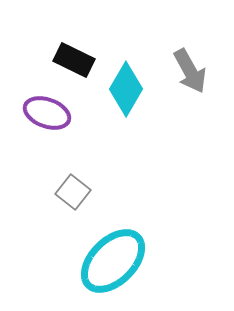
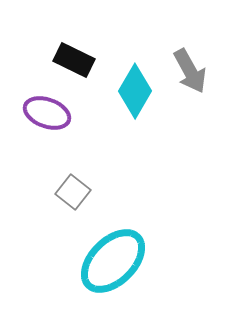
cyan diamond: moved 9 px right, 2 px down
